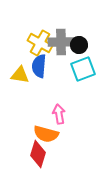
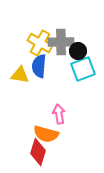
black circle: moved 1 px left, 6 px down
red diamond: moved 2 px up
